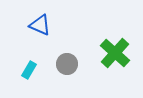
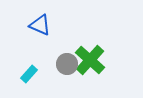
green cross: moved 25 px left, 7 px down
cyan rectangle: moved 4 px down; rotated 12 degrees clockwise
